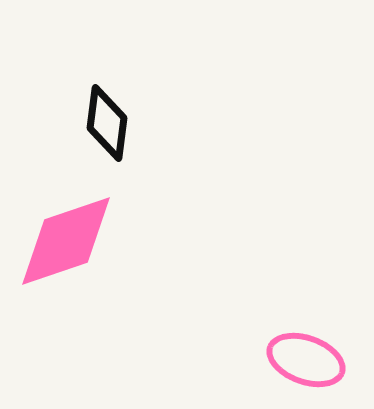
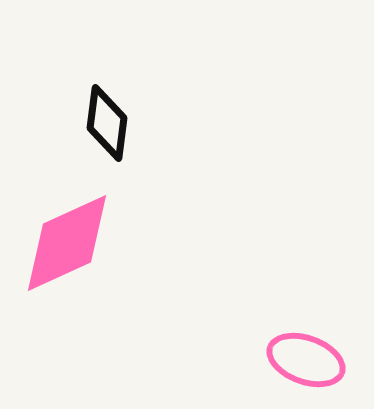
pink diamond: moved 1 px right, 2 px down; rotated 6 degrees counterclockwise
